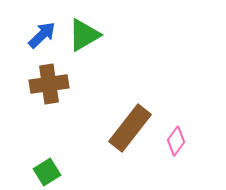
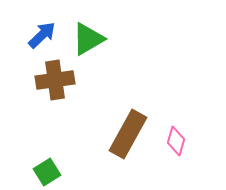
green triangle: moved 4 px right, 4 px down
brown cross: moved 6 px right, 4 px up
brown rectangle: moved 2 px left, 6 px down; rotated 9 degrees counterclockwise
pink diamond: rotated 20 degrees counterclockwise
